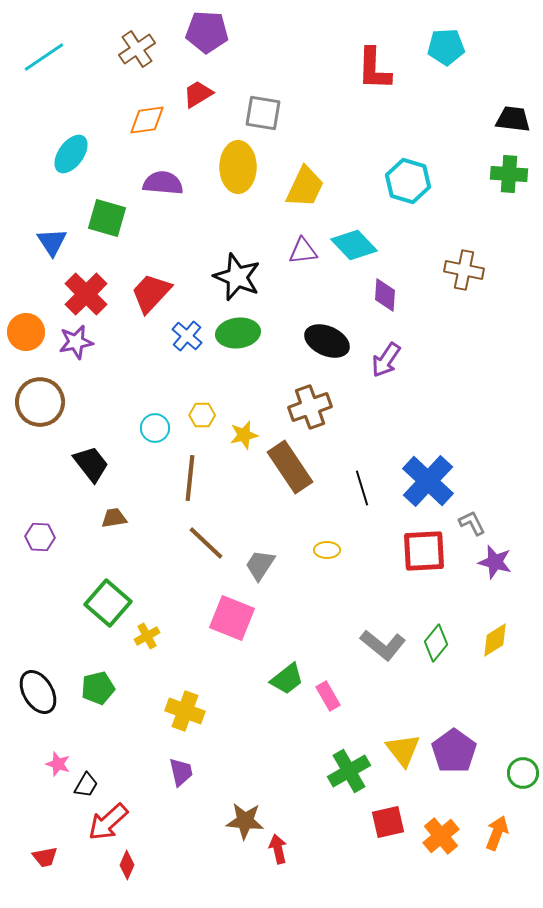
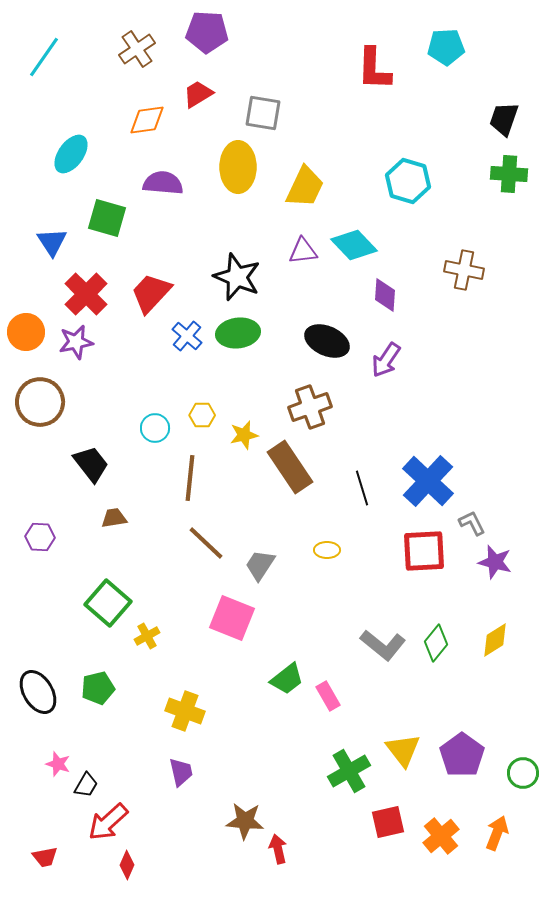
cyan line at (44, 57): rotated 21 degrees counterclockwise
black trapezoid at (513, 119): moved 9 px left; rotated 78 degrees counterclockwise
purple pentagon at (454, 751): moved 8 px right, 4 px down
